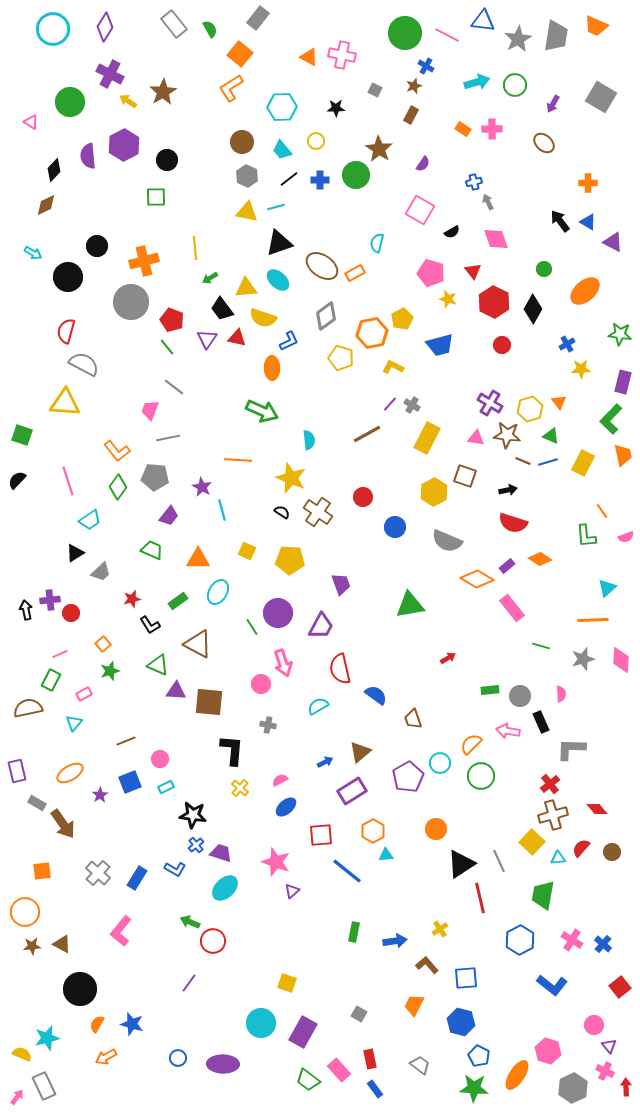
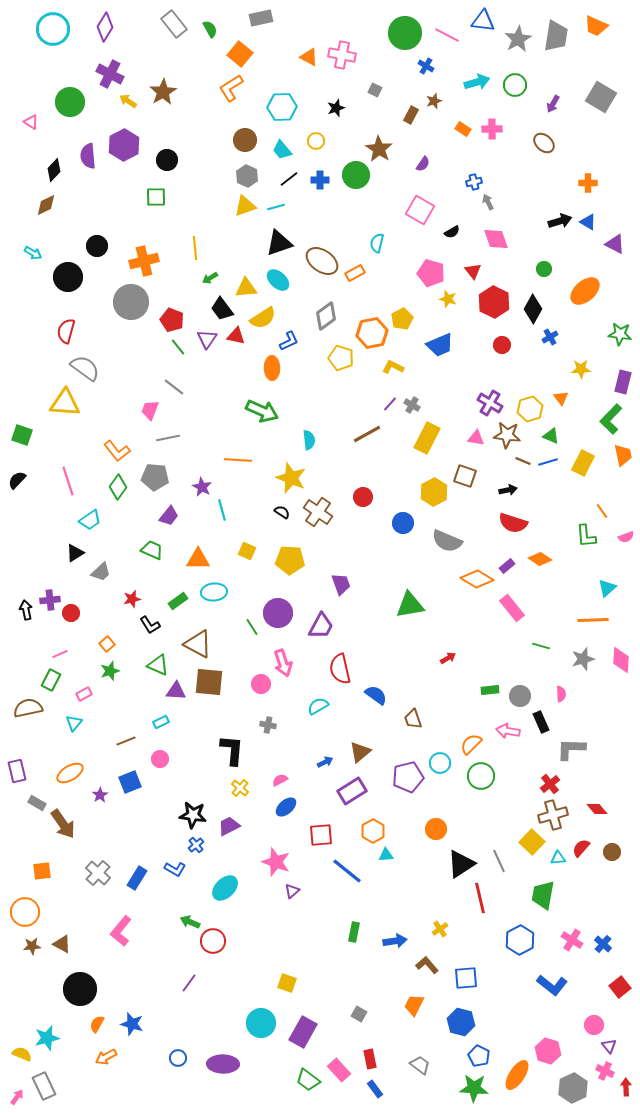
gray rectangle at (258, 18): moved 3 px right; rotated 40 degrees clockwise
brown star at (414, 86): moved 20 px right, 15 px down
black star at (336, 108): rotated 18 degrees counterclockwise
brown circle at (242, 142): moved 3 px right, 2 px up
yellow triangle at (247, 212): moved 2 px left, 6 px up; rotated 30 degrees counterclockwise
black arrow at (560, 221): rotated 110 degrees clockwise
purple triangle at (613, 242): moved 2 px right, 2 px down
brown ellipse at (322, 266): moved 5 px up
yellow semicircle at (263, 318): rotated 52 degrees counterclockwise
red triangle at (237, 338): moved 1 px left, 2 px up
blue cross at (567, 344): moved 17 px left, 7 px up
blue trapezoid at (440, 345): rotated 8 degrees counterclockwise
green line at (167, 347): moved 11 px right
gray semicircle at (84, 364): moved 1 px right, 4 px down; rotated 8 degrees clockwise
orange triangle at (559, 402): moved 2 px right, 4 px up
blue circle at (395, 527): moved 8 px right, 4 px up
cyan ellipse at (218, 592): moved 4 px left; rotated 55 degrees clockwise
orange square at (103, 644): moved 4 px right
brown square at (209, 702): moved 20 px up
purple pentagon at (408, 777): rotated 16 degrees clockwise
cyan rectangle at (166, 787): moved 5 px left, 65 px up
purple trapezoid at (221, 853): moved 8 px right, 27 px up; rotated 45 degrees counterclockwise
